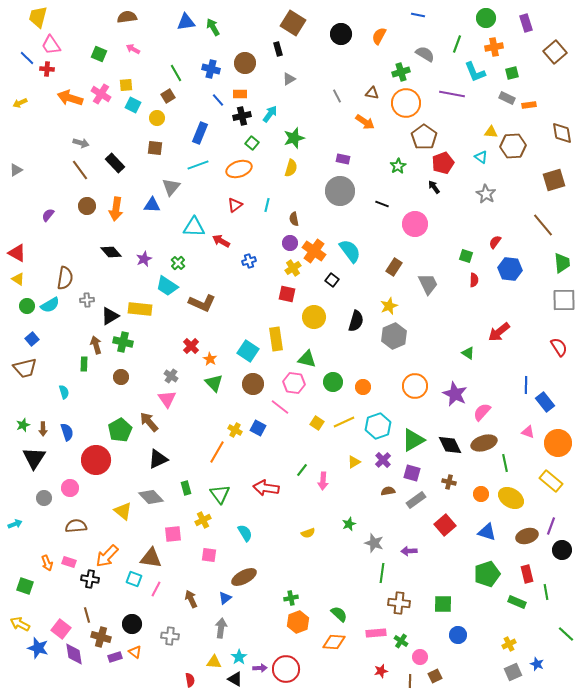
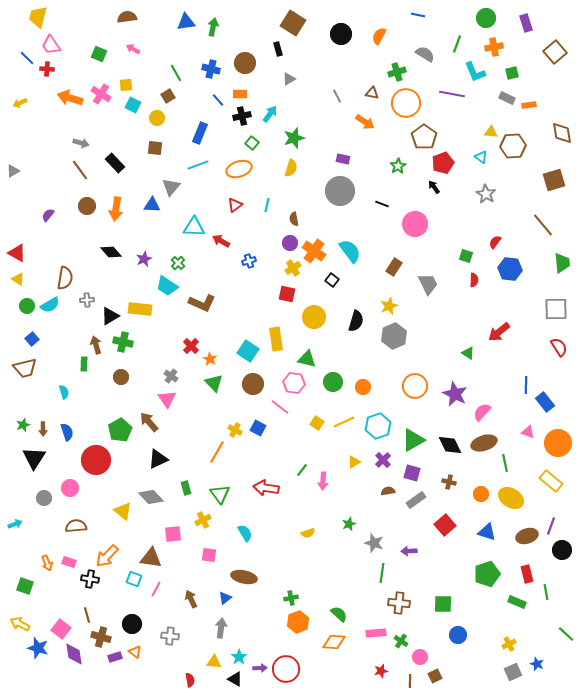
green arrow at (213, 27): rotated 42 degrees clockwise
green cross at (401, 72): moved 4 px left
gray triangle at (16, 170): moved 3 px left, 1 px down
gray square at (564, 300): moved 8 px left, 9 px down
brown ellipse at (244, 577): rotated 40 degrees clockwise
